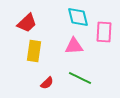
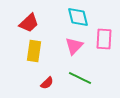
red trapezoid: moved 2 px right
pink rectangle: moved 7 px down
pink triangle: rotated 42 degrees counterclockwise
